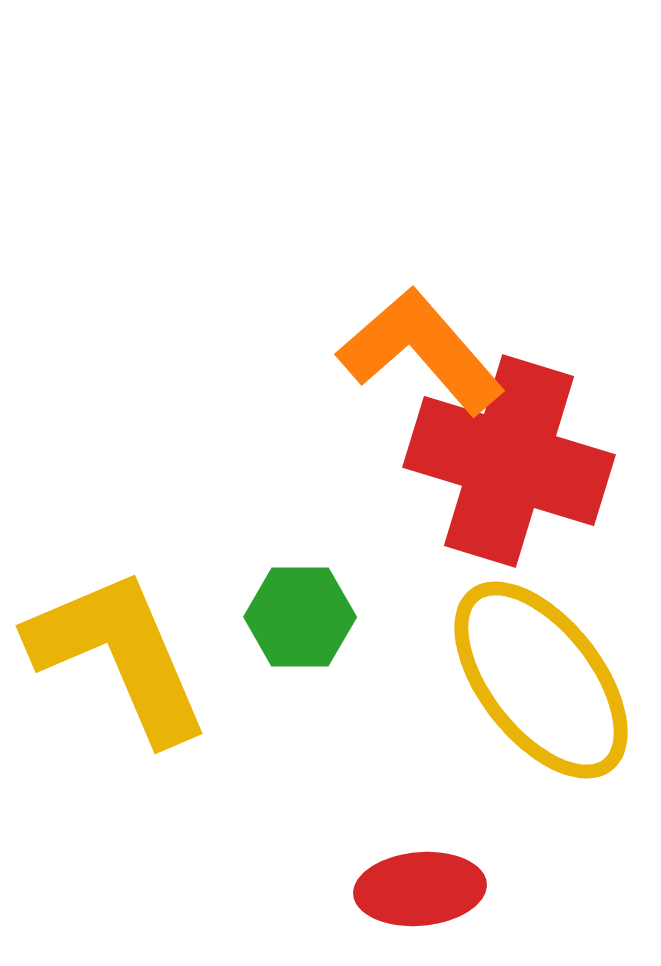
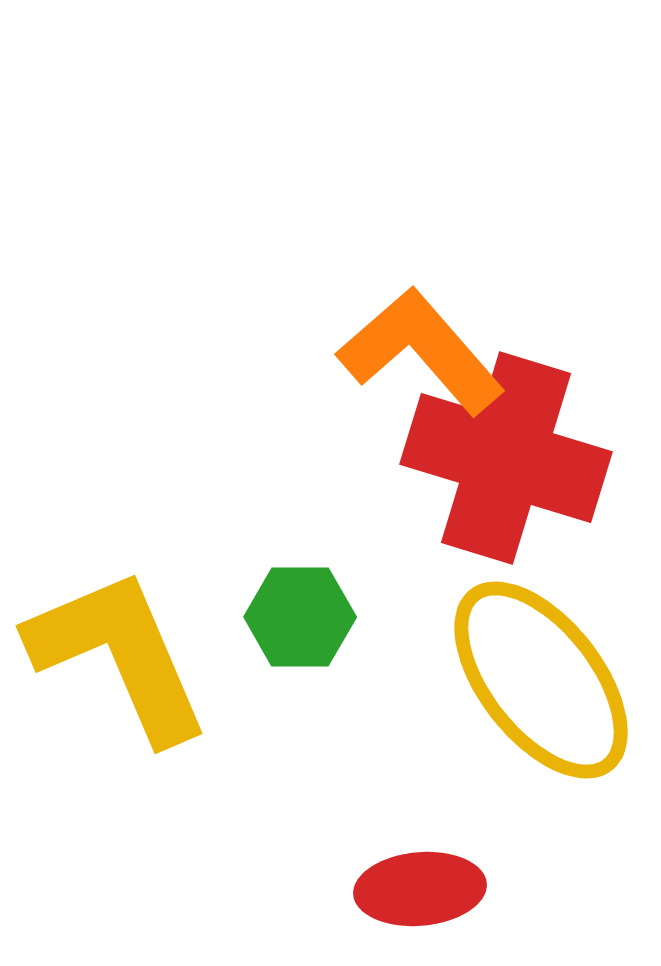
red cross: moved 3 px left, 3 px up
